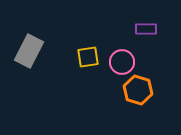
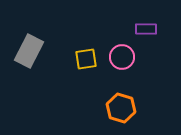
yellow square: moved 2 px left, 2 px down
pink circle: moved 5 px up
orange hexagon: moved 17 px left, 18 px down
